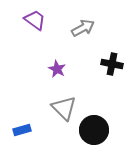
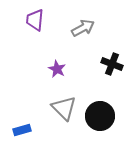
purple trapezoid: rotated 120 degrees counterclockwise
black cross: rotated 10 degrees clockwise
black circle: moved 6 px right, 14 px up
